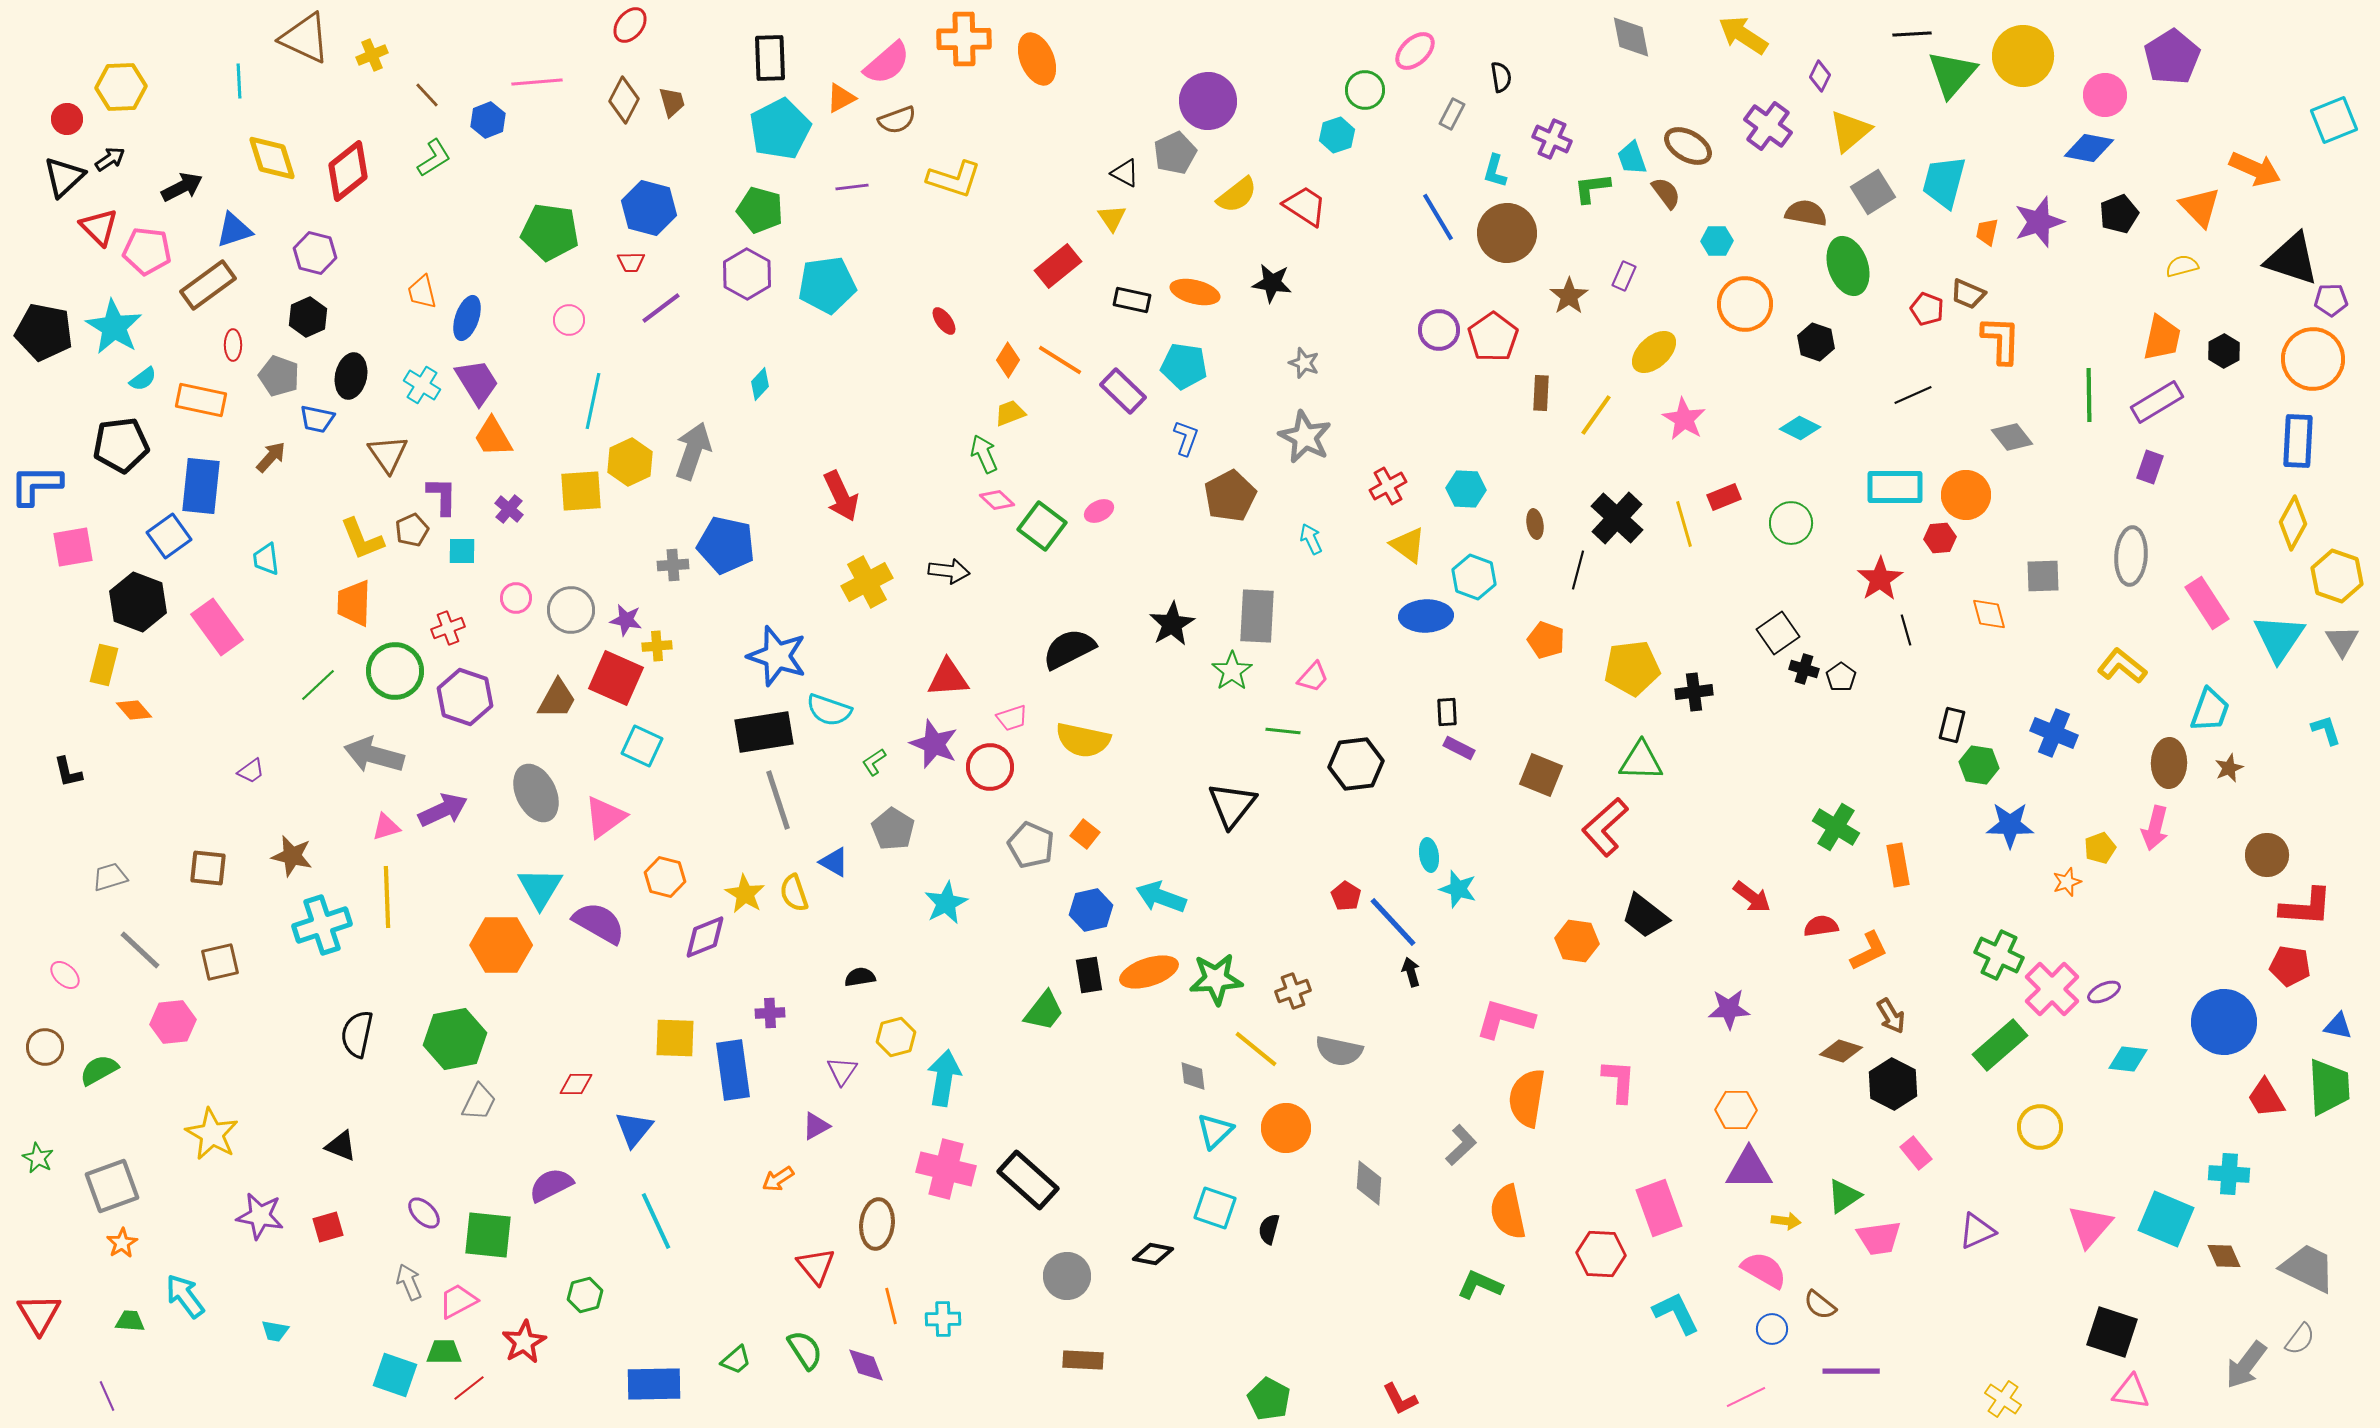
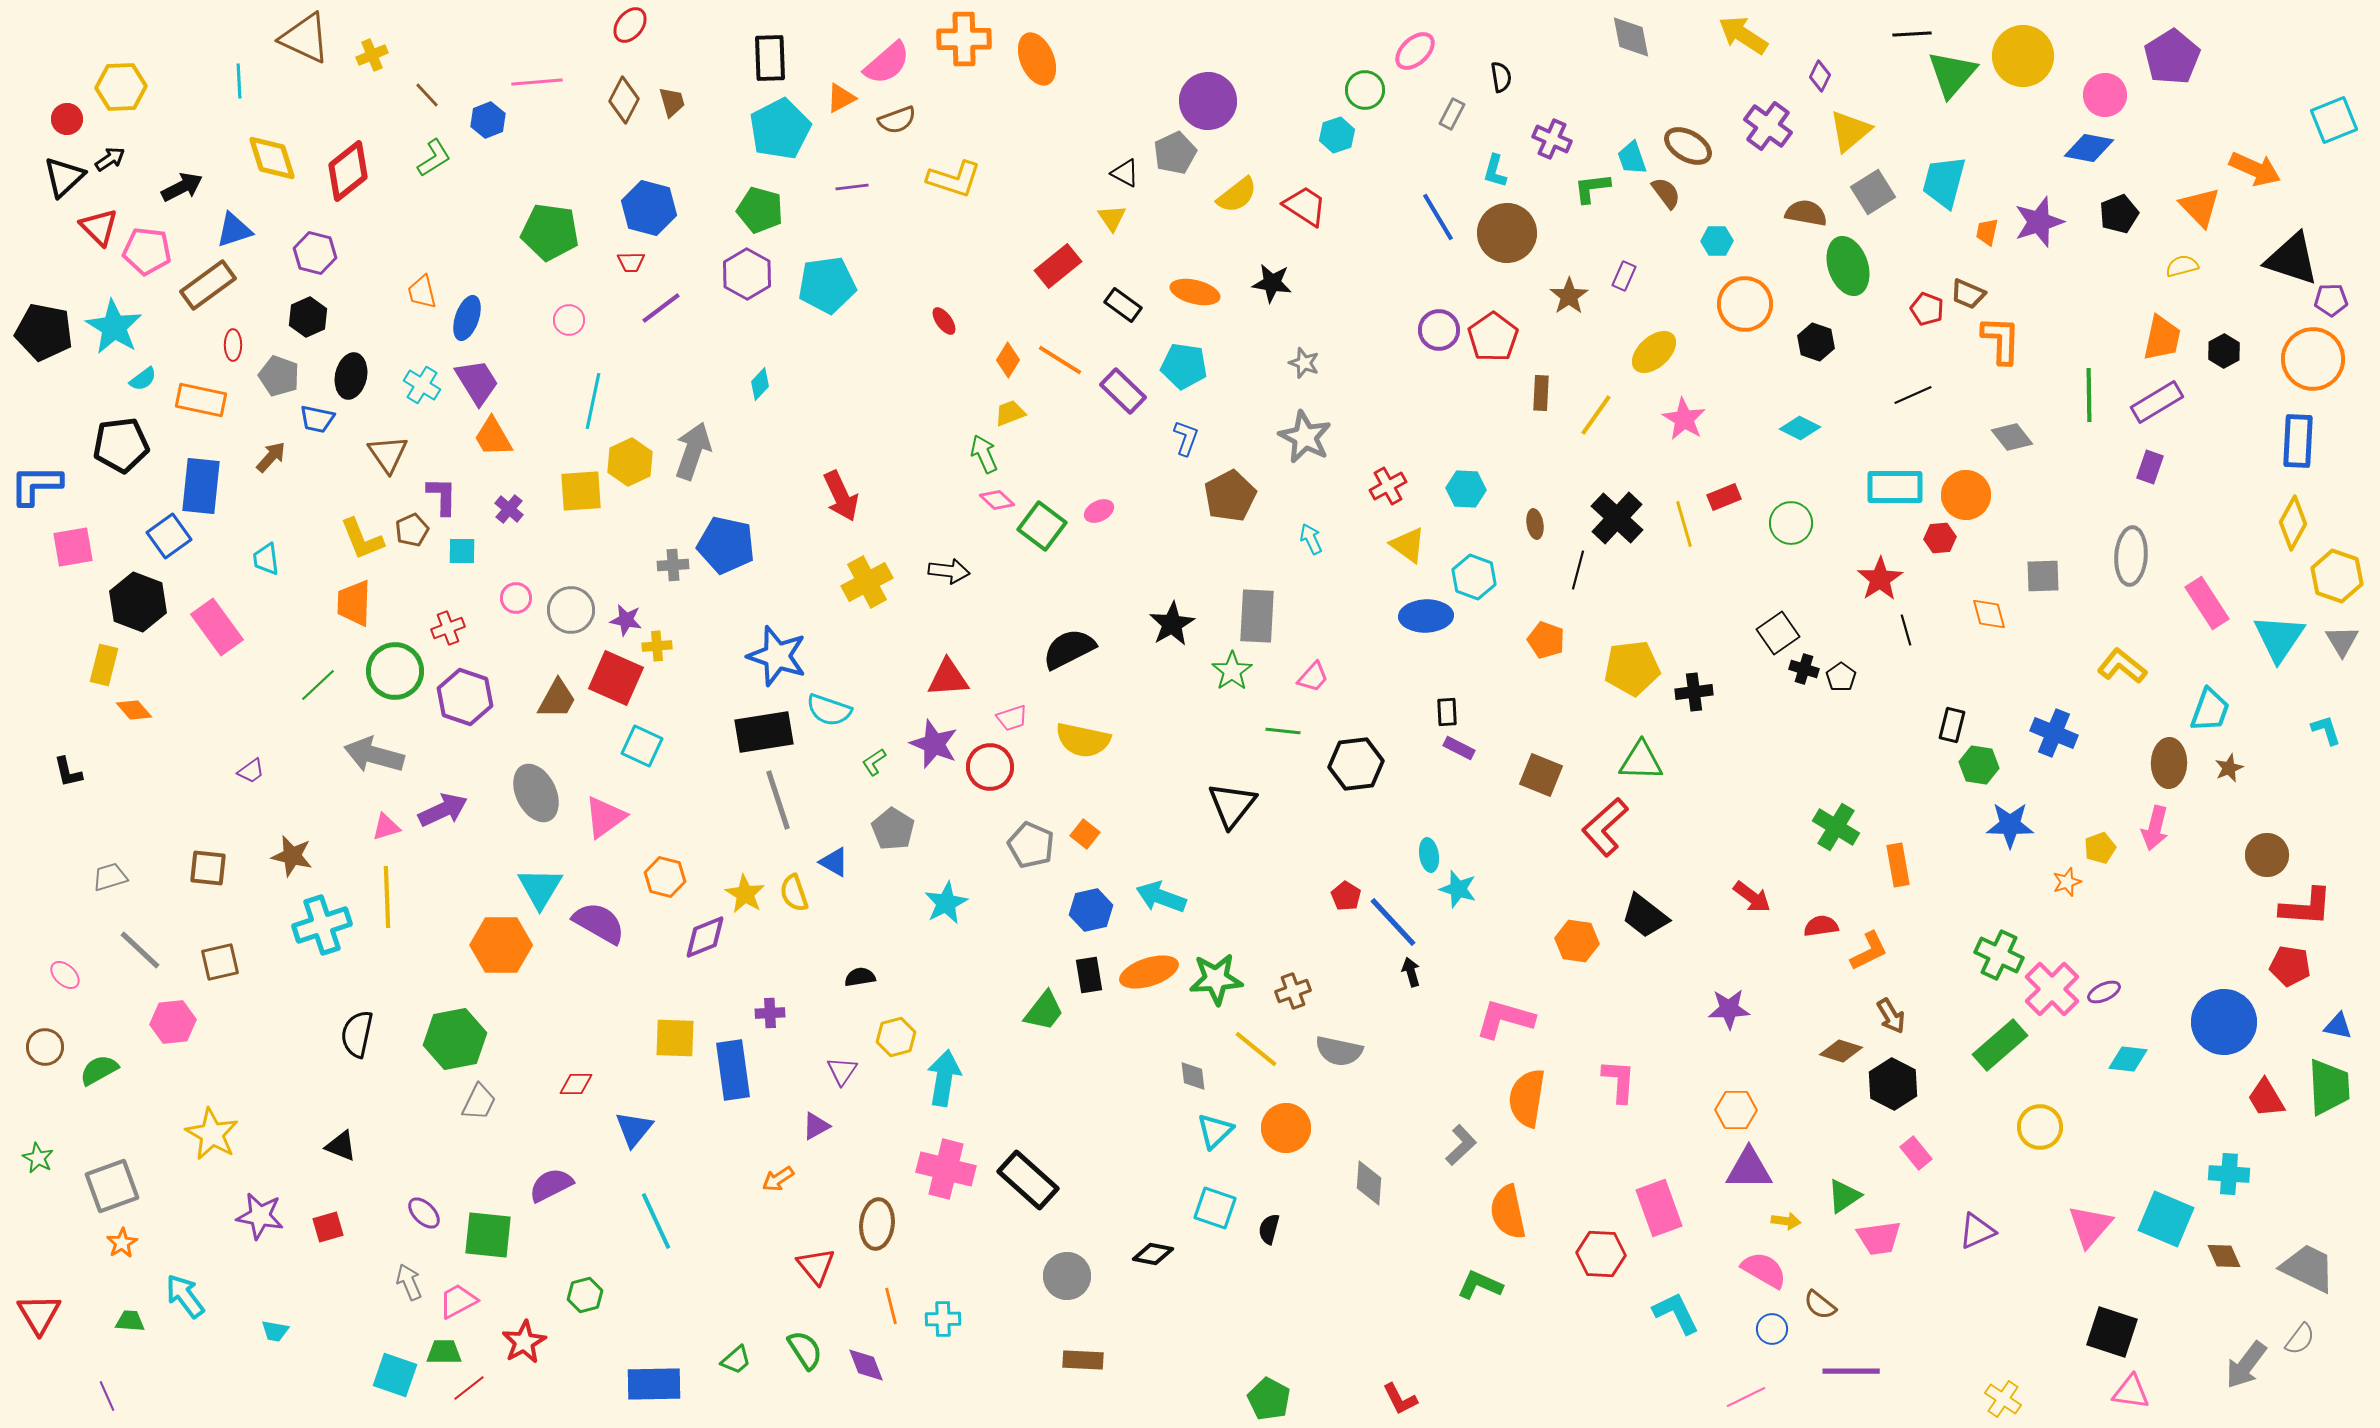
black rectangle at (1132, 300): moved 9 px left, 5 px down; rotated 24 degrees clockwise
